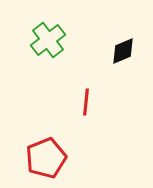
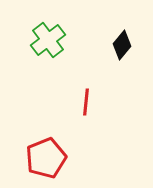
black diamond: moved 1 px left, 6 px up; rotated 28 degrees counterclockwise
